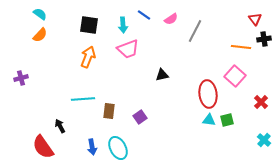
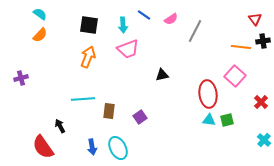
black cross: moved 1 px left, 2 px down
